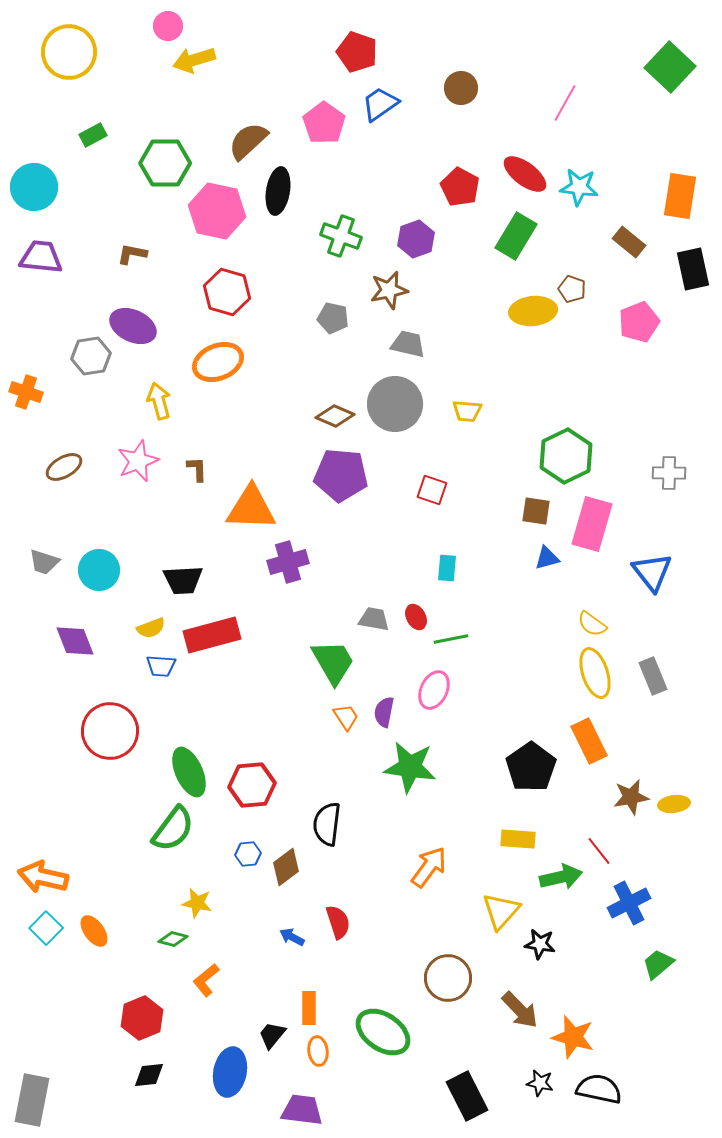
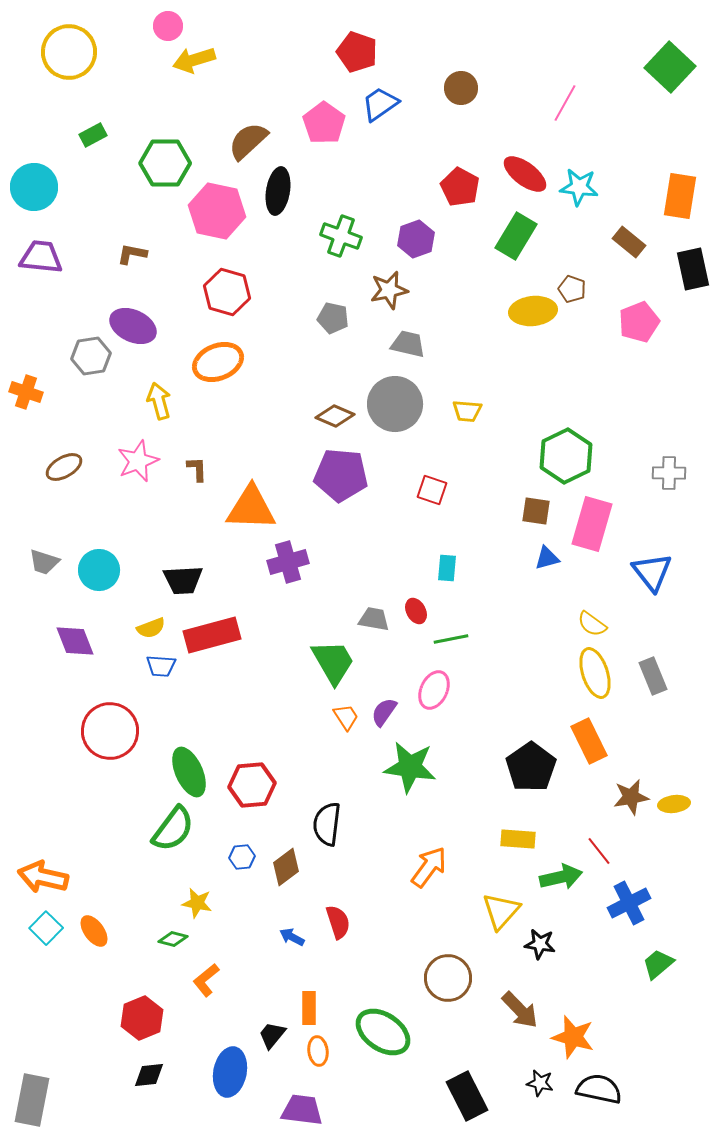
red ellipse at (416, 617): moved 6 px up
purple semicircle at (384, 712): rotated 24 degrees clockwise
blue hexagon at (248, 854): moved 6 px left, 3 px down
